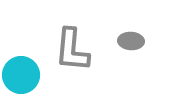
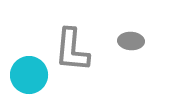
cyan circle: moved 8 px right
